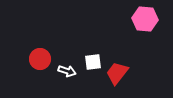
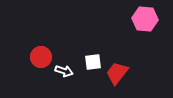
red circle: moved 1 px right, 2 px up
white arrow: moved 3 px left
